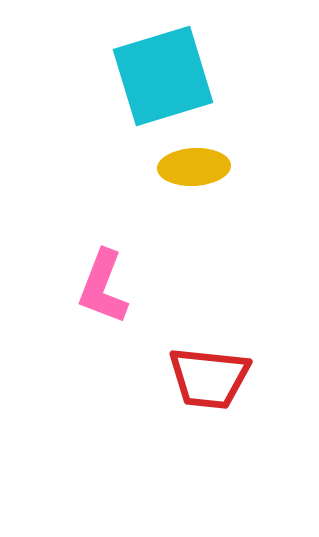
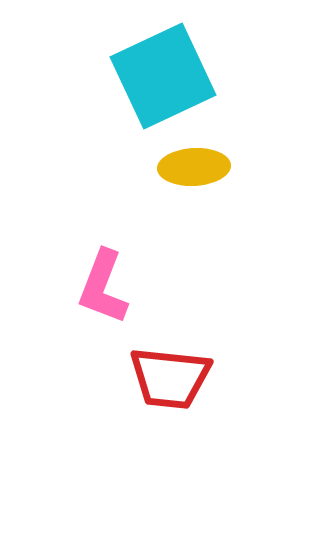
cyan square: rotated 8 degrees counterclockwise
red trapezoid: moved 39 px left
